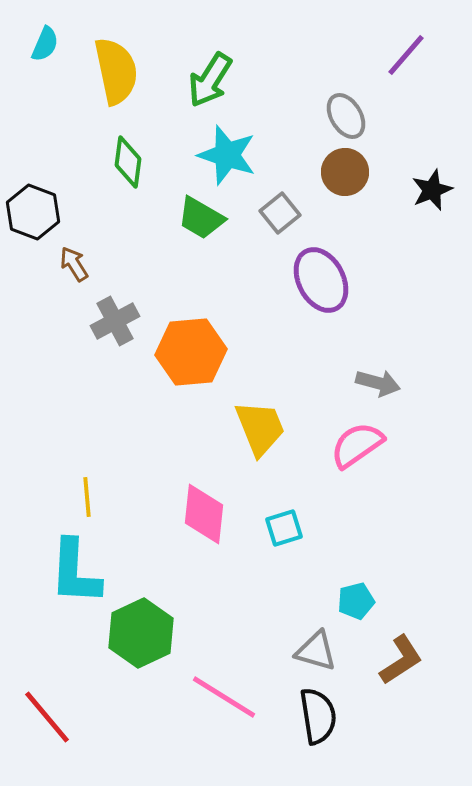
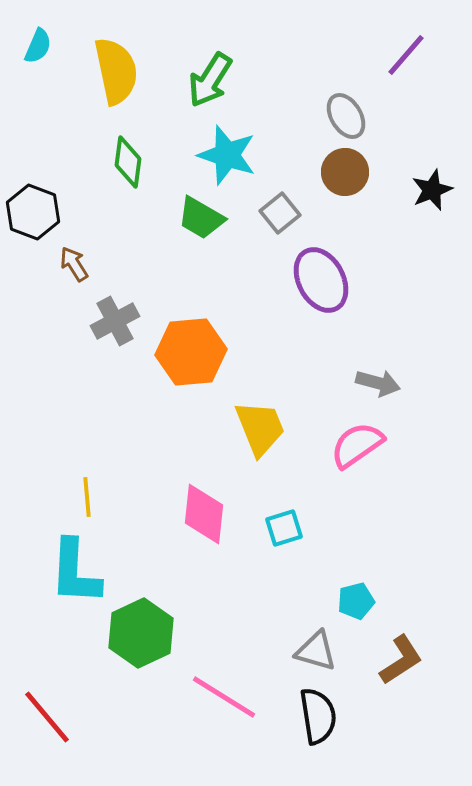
cyan semicircle: moved 7 px left, 2 px down
